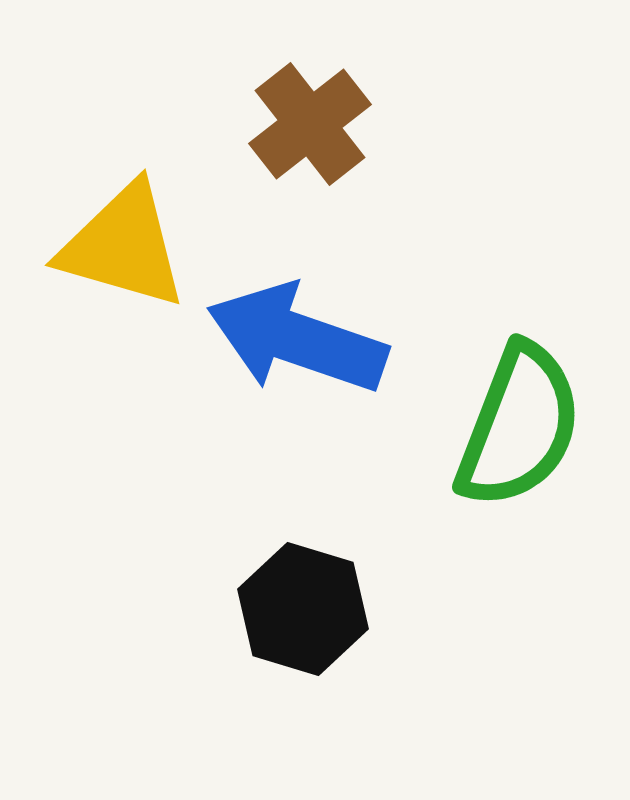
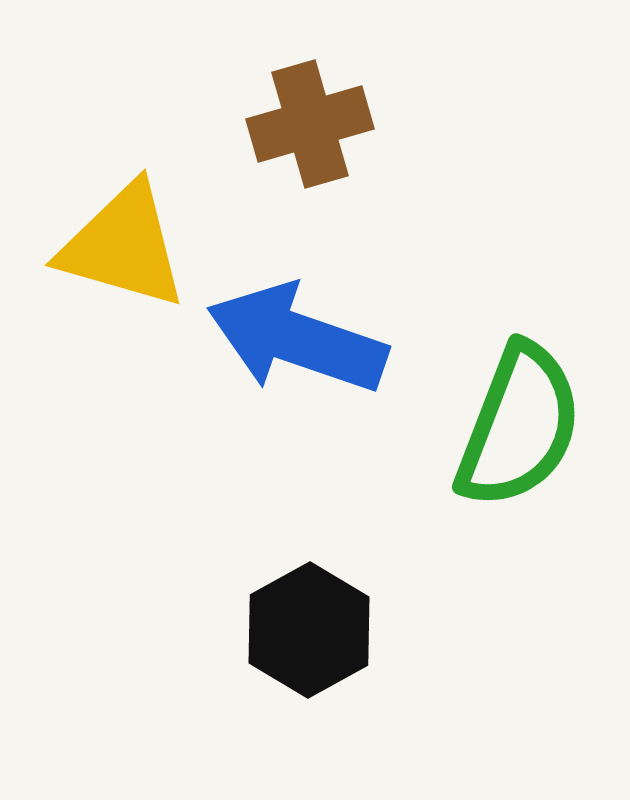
brown cross: rotated 22 degrees clockwise
black hexagon: moved 6 px right, 21 px down; rotated 14 degrees clockwise
